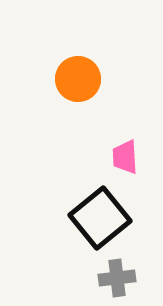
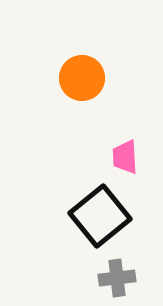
orange circle: moved 4 px right, 1 px up
black square: moved 2 px up
